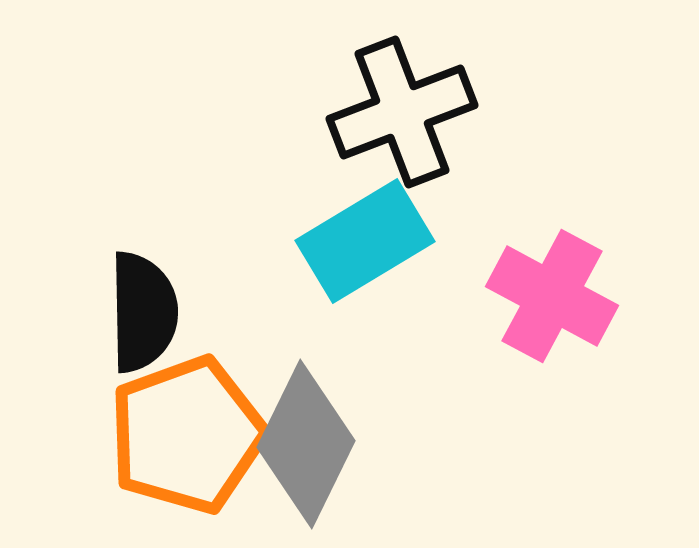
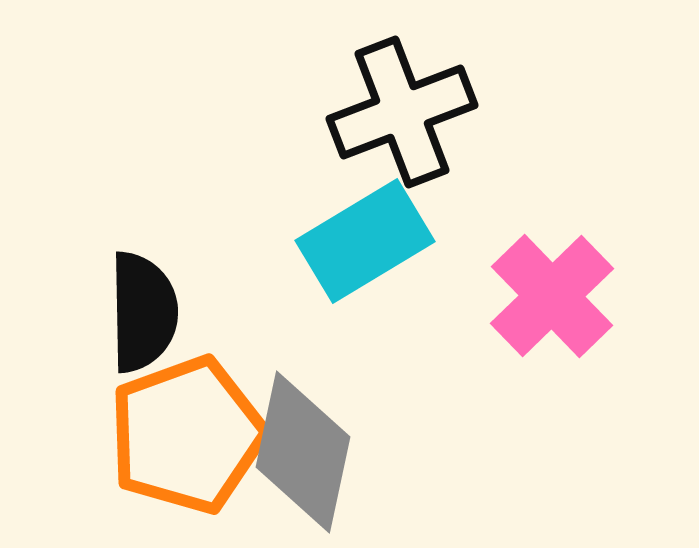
pink cross: rotated 18 degrees clockwise
gray diamond: moved 3 px left, 8 px down; rotated 14 degrees counterclockwise
